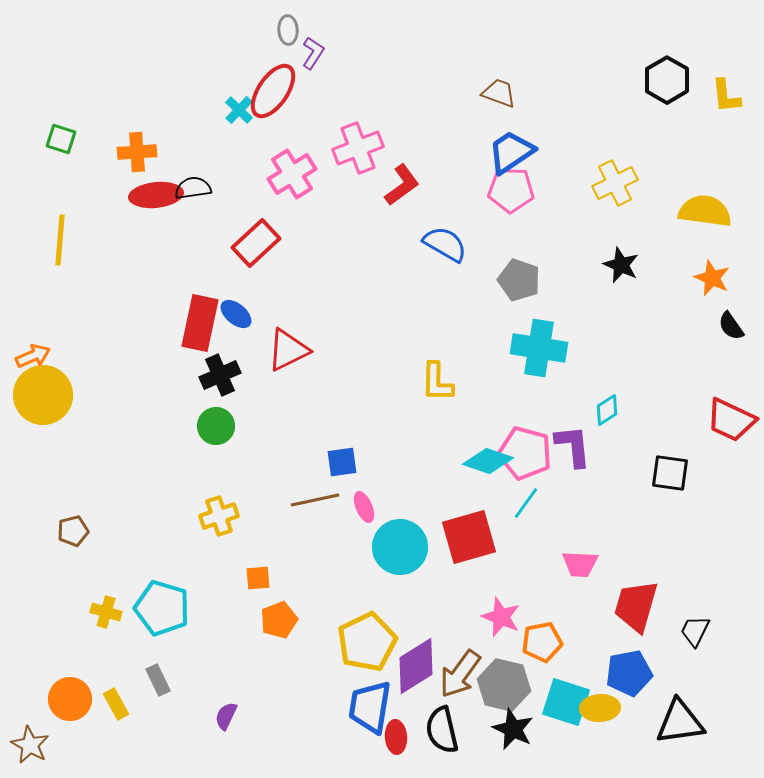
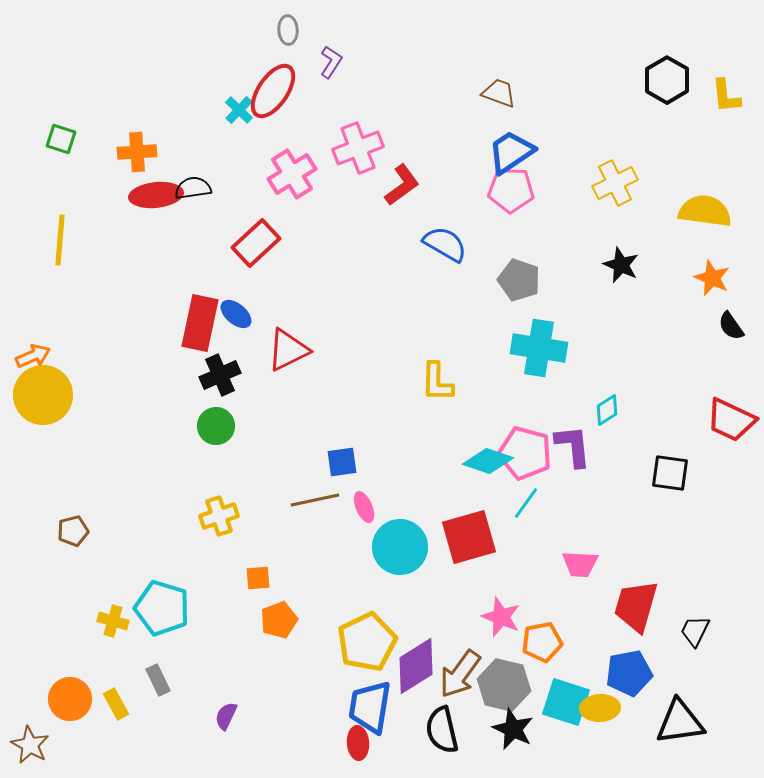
purple L-shape at (313, 53): moved 18 px right, 9 px down
yellow cross at (106, 612): moved 7 px right, 9 px down
red ellipse at (396, 737): moved 38 px left, 6 px down
